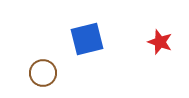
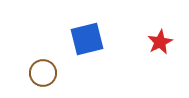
red star: rotated 25 degrees clockwise
